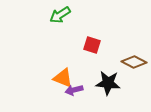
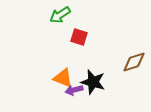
red square: moved 13 px left, 8 px up
brown diamond: rotated 45 degrees counterclockwise
black star: moved 15 px left, 1 px up; rotated 10 degrees clockwise
